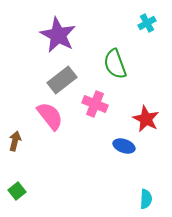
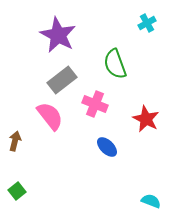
blue ellipse: moved 17 px left, 1 px down; rotated 25 degrees clockwise
cyan semicircle: moved 5 px right, 2 px down; rotated 72 degrees counterclockwise
